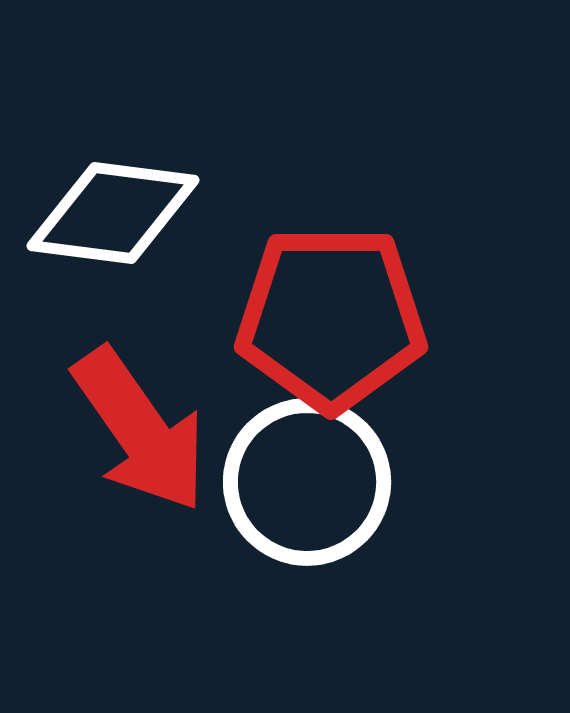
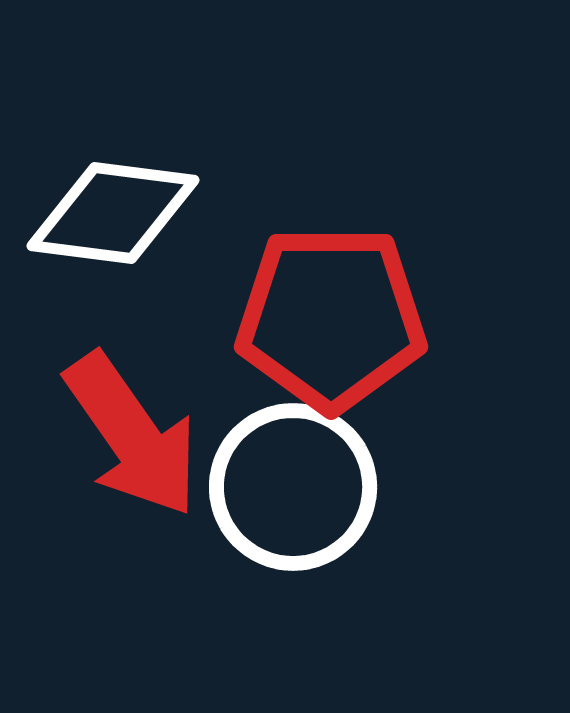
red arrow: moved 8 px left, 5 px down
white circle: moved 14 px left, 5 px down
